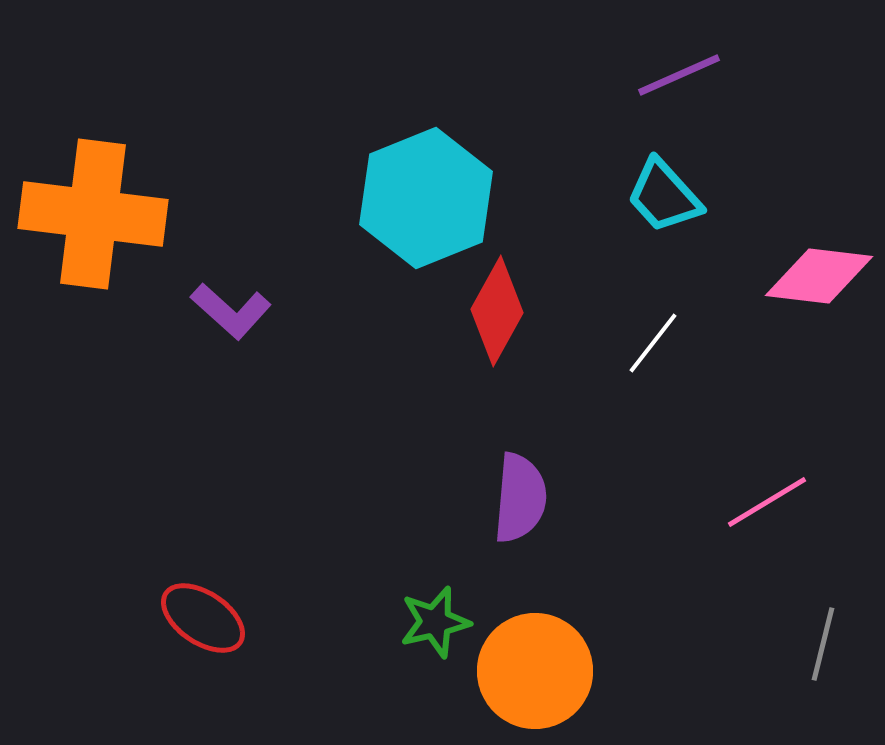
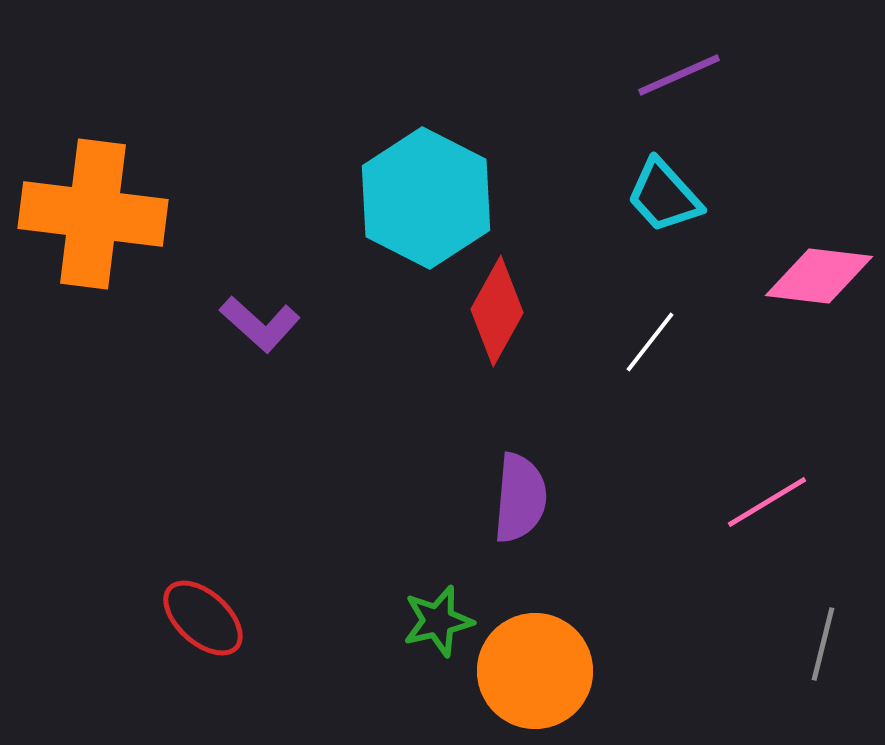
cyan hexagon: rotated 11 degrees counterclockwise
purple L-shape: moved 29 px right, 13 px down
white line: moved 3 px left, 1 px up
red ellipse: rotated 8 degrees clockwise
green star: moved 3 px right, 1 px up
